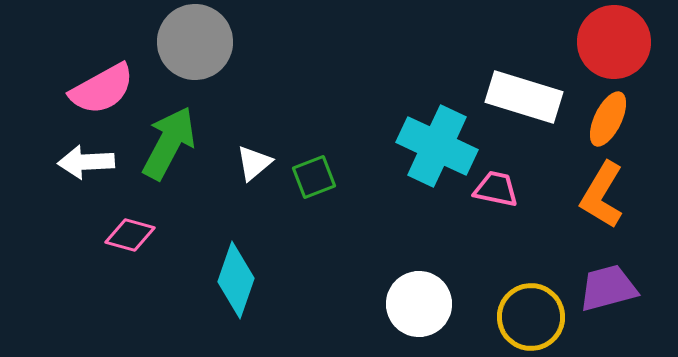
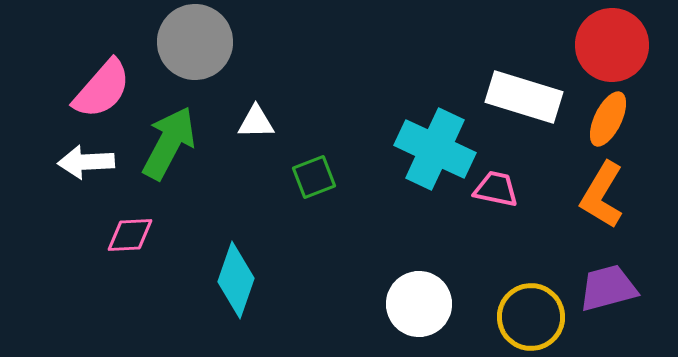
red circle: moved 2 px left, 3 px down
pink semicircle: rotated 20 degrees counterclockwise
cyan cross: moved 2 px left, 3 px down
white triangle: moved 2 px right, 41 px up; rotated 39 degrees clockwise
pink diamond: rotated 18 degrees counterclockwise
